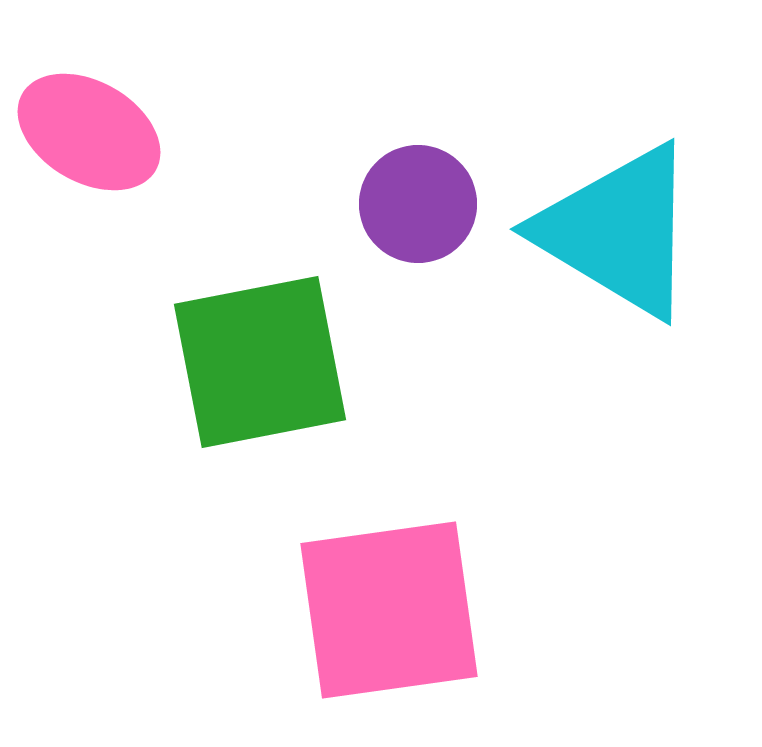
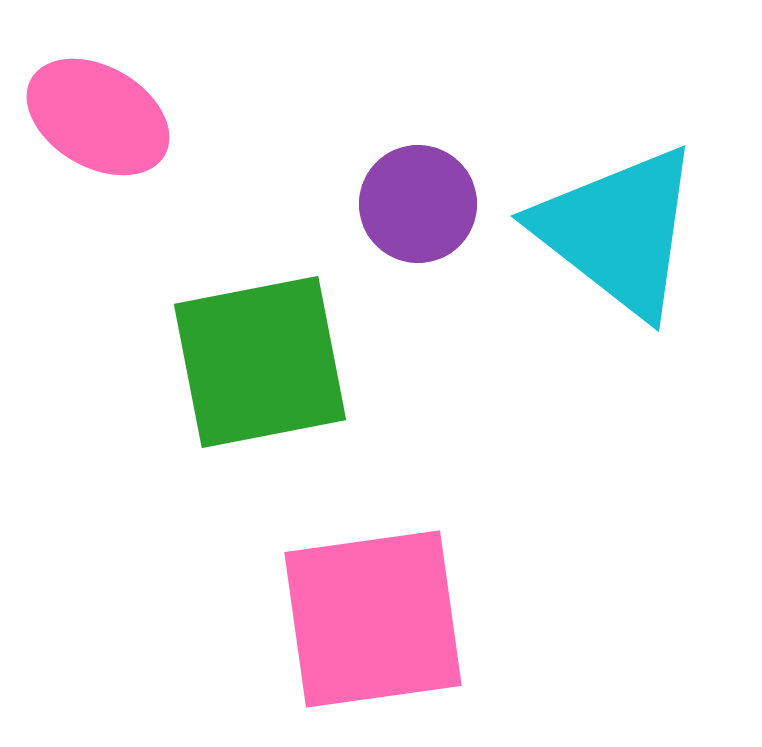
pink ellipse: moved 9 px right, 15 px up
cyan triangle: rotated 7 degrees clockwise
pink square: moved 16 px left, 9 px down
